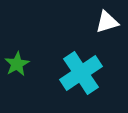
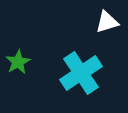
green star: moved 1 px right, 2 px up
